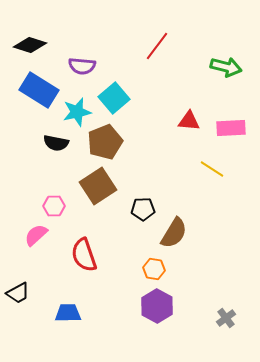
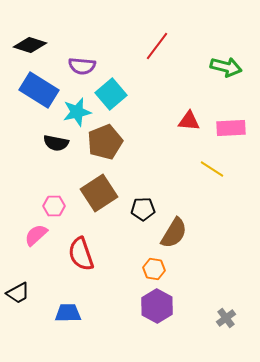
cyan square: moved 3 px left, 4 px up
brown square: moved 1 px right, 7 px down
red semicircle: moved 3 px left, 1 px up
